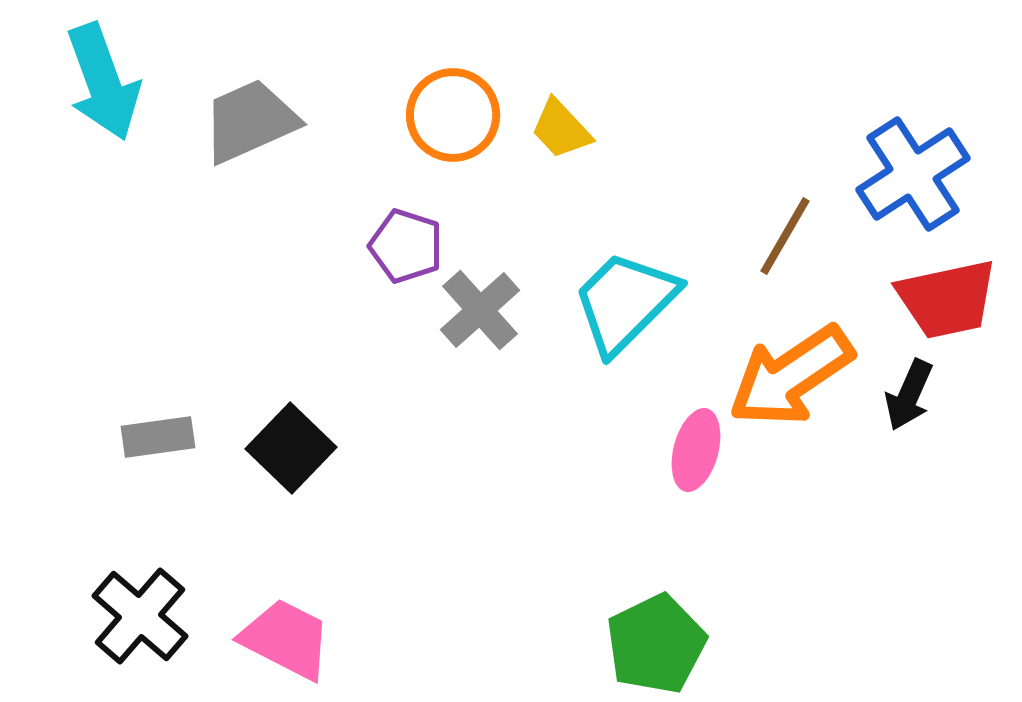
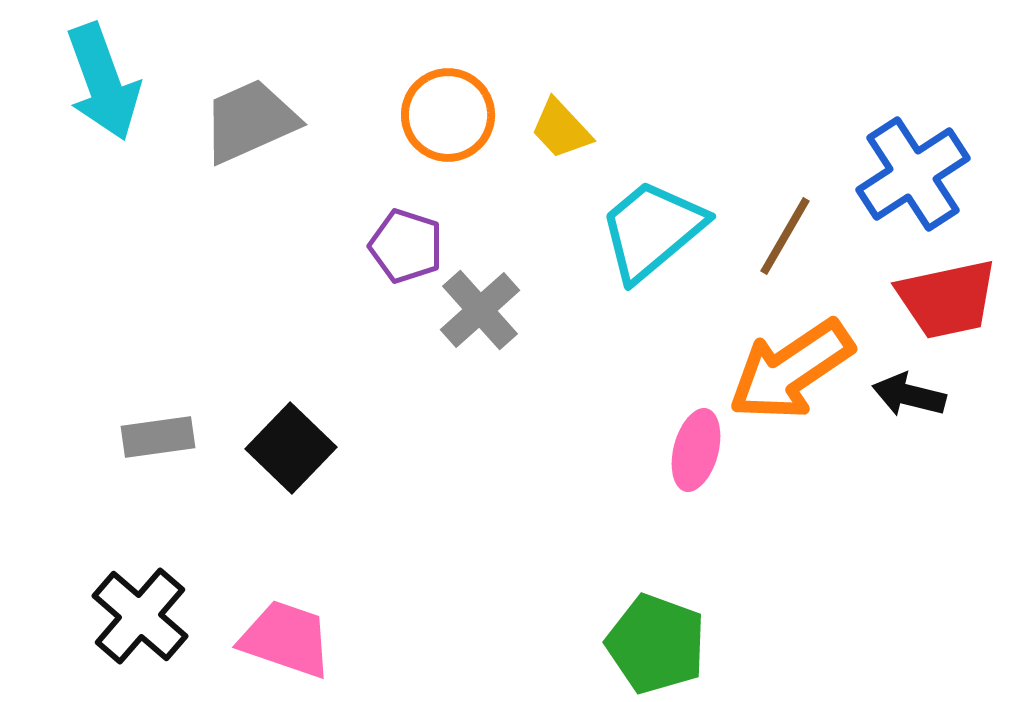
orange circle: moved 5 px left
cyan trapezoid: moved 27 px right, 72 px up; rotated 5 degrees clockwise
orange arrow: moved 6 px up
black arrow: rotated 80 degrees clockwise
pink trapezoid: rotated 8 degrees counterclockwise
green pentagon: rotated 26 degrees counterclockwise
